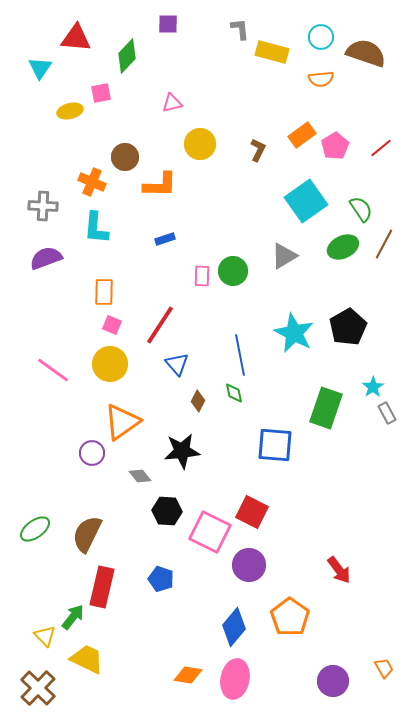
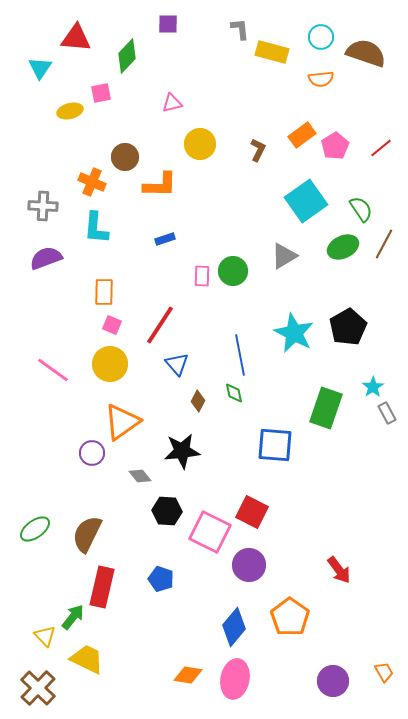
orange trapezoid at (384, 668): moved 4 px down
